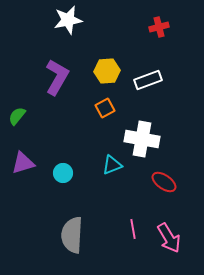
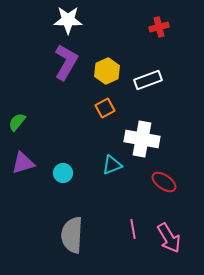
white star: rotated 12 degrees clockwise
yellow hexagon: rotated 20 degrees counterclockwise
purple L-shape: moved 9 px right, 15 px up
green semicircle: moved 6 px down
